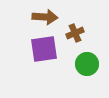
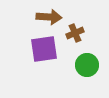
brown arrow: moved 4 px right
green circle: moved 1 px down
